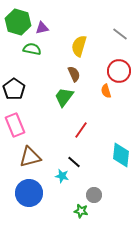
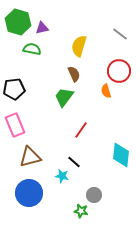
black pentagon: rotated 30 degrees clockwise
